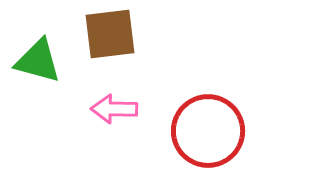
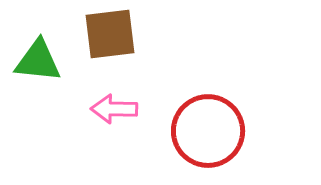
green triangle: rotated 9 degrees counterclockwise
